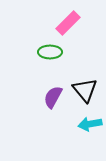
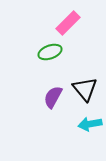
green ellipse: rotated 20 degrees counterclockwise
black triangle: moved 1 px up
